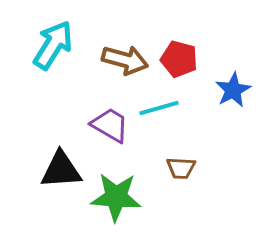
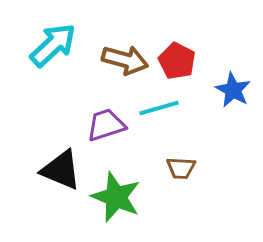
cyan arrow: rotated 15 degrees clockwise
red pentagon: moved 2 px left, 2 px down; rotated 12 degrees clockwise
blue star: rotated 15 degrees counterclockwise
purple trapezoid: moved 4 px left; rotated 48 degrees counterclockwise
black triangle: rotated 27 degrees clockwise
green star: rotated 18 degrees clockwise
